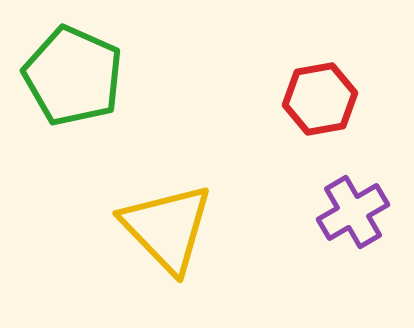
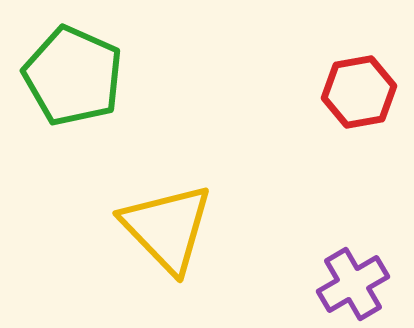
red hexagon: moved 39 px right, 7 px up
purple cross: moved 72 px down
